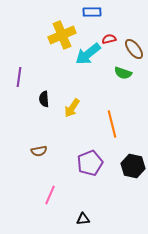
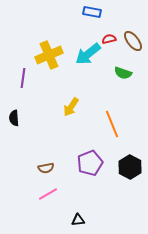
blue rectangle: rotated 12 degrees clockwise
yellow cross: moved 13 px left, 20 px down
brown ellipse: moved 1 px left, 8 px up
purple line: moved 4 px right, 1 px down
black semicircle: moved 30 px left, 19 px down
yellow arrow: moved 1 px left, 1 px up
orange line: rotated 8 degrees counterclockwise
brown semicircle: moved 7 px right, 17 px down
black hexagon: moved 3 px left, 1 px down; rotated 15 degrees clockwise
pink line: moved 2 px left, 1 px up; rotated 36 degrees clockwise
black triangle: moved 5 px left, 1 px down
